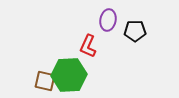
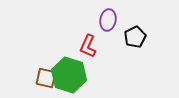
black pentagon: moved 6 px down; rotated 25 degrees counterclockwise
green hexagon: rotated 20 degrees clockwise
brown square: moved 1 px right, 3 px up
